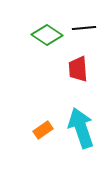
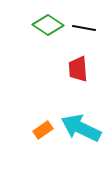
black line: rotated 15 degrees clockwise
green diamond: moved 1 px right, 10 px up
cyan arrow: rotated 45 degrees counterclockwise
